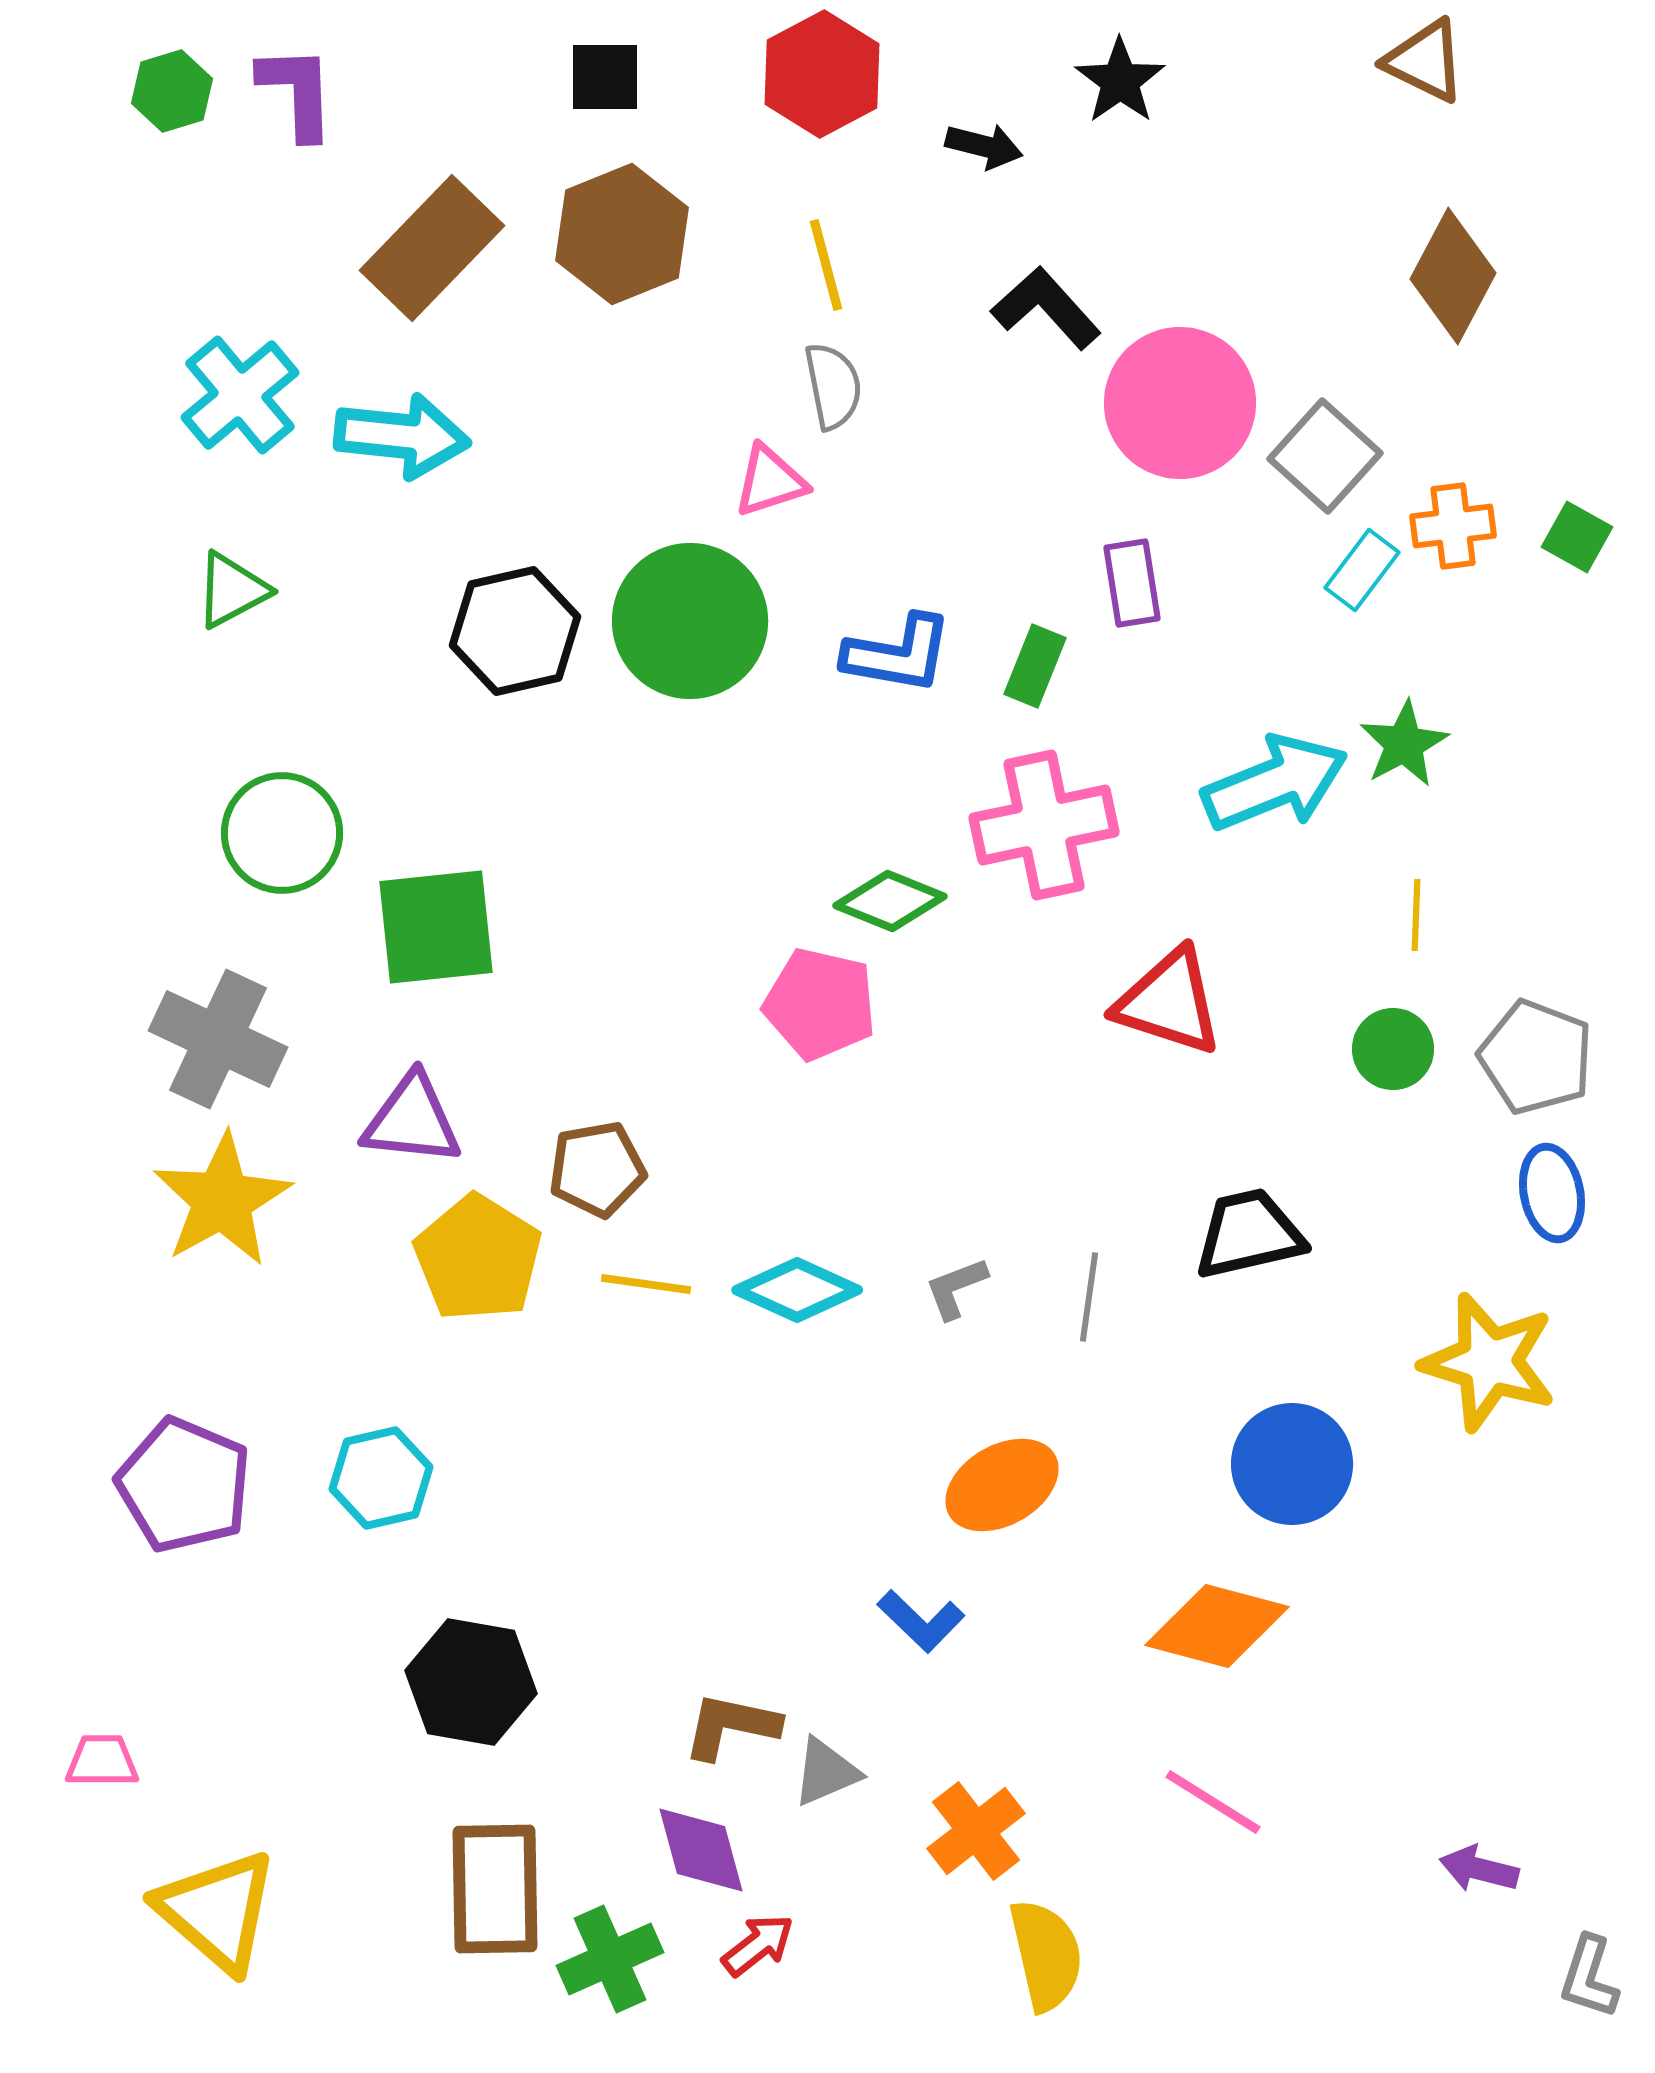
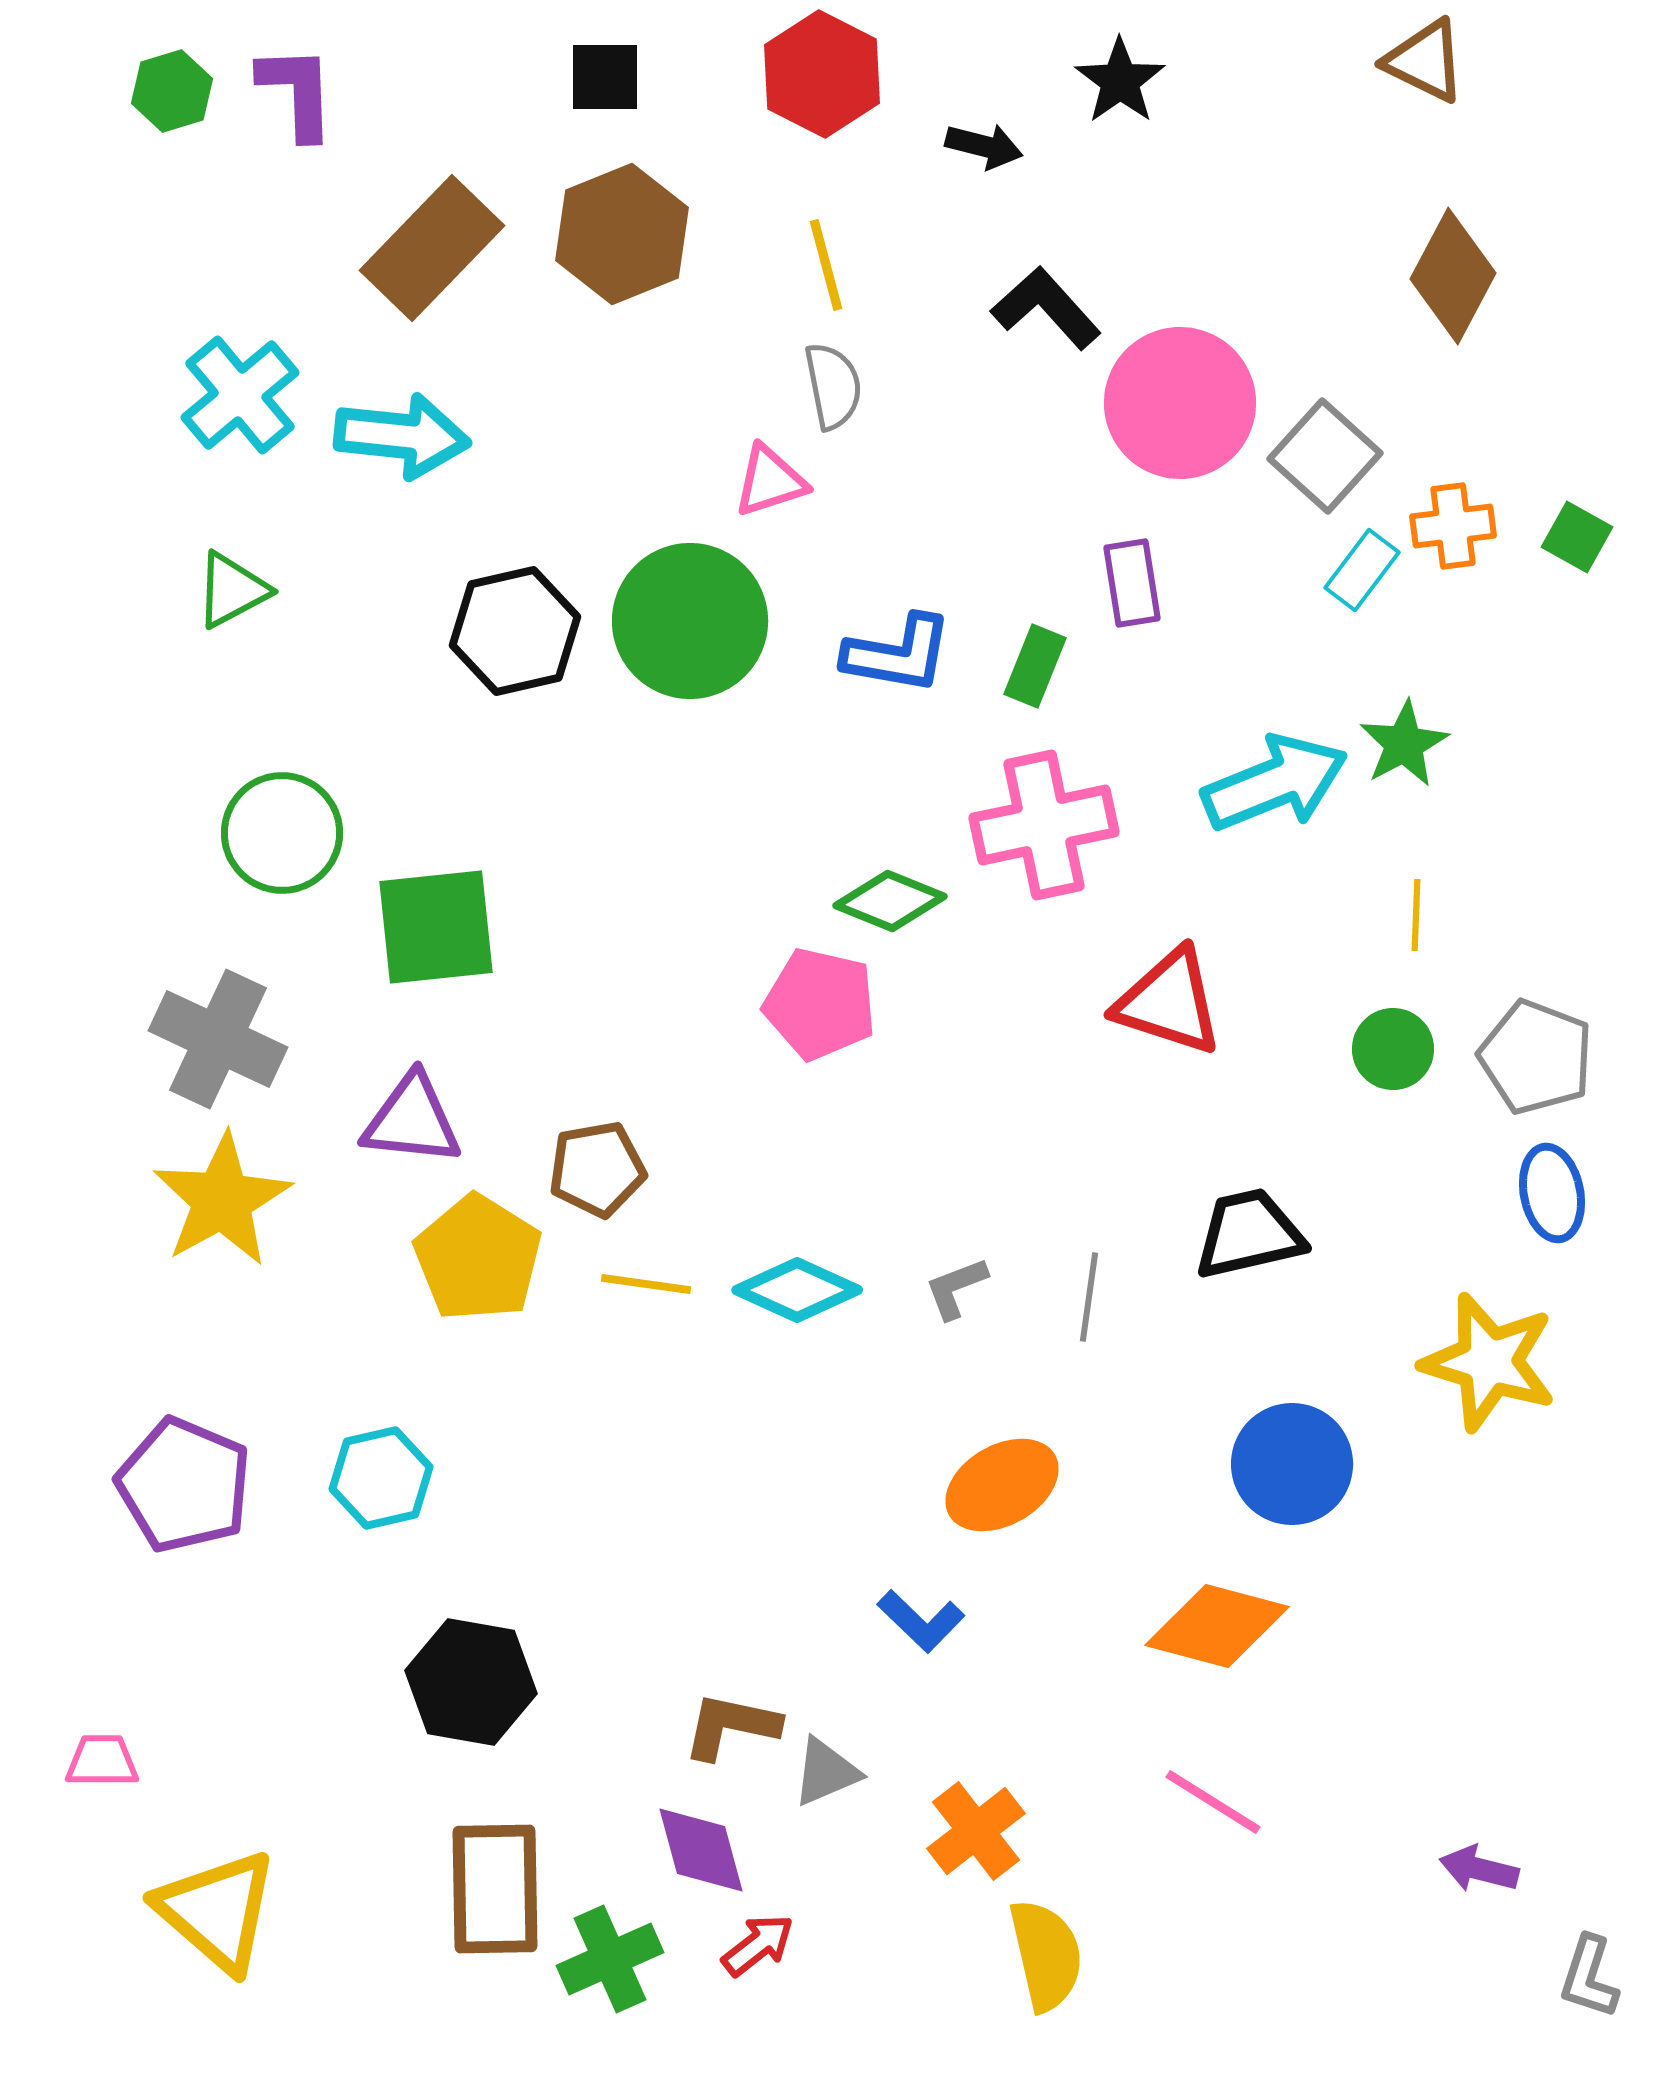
red hexagon at (822, 74): rotated 5 degrees counterclockwise
